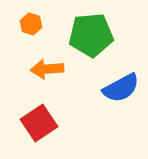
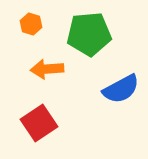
green pentagon: moved 2 px left, 1 px up
blue semicircle: moved 1 px down
